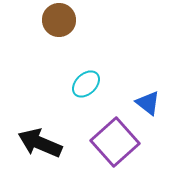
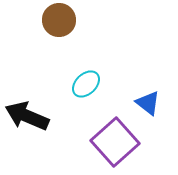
black arrow: moved 13 px left, 27 px up
